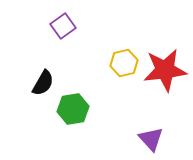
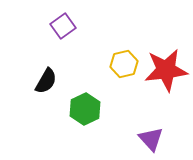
yellow hexagon: moved 1 px down
red star: moved 1 px right
black semicircle: moved 3 px right, 2 px up
green hexagon: moved 12 px right; rotated 16 degrees counterclockwise
